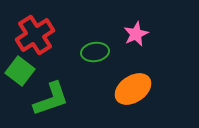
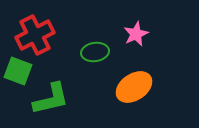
red cross: rotated 6 degrees clockwise
green square: moved 2 px left; rotated 16 degrees counterclockwise
orange ellipse: moved 1 px right, 2 px up
green L-shape: rotated 6 degrees clockwise
